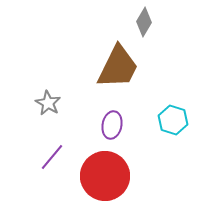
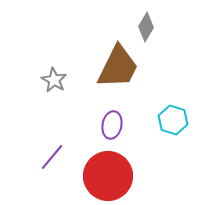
gray diamond: moved 2 px right, 5 px down
gray star: moved 6 px right, 23 px up
red circle: moved 3 px right
